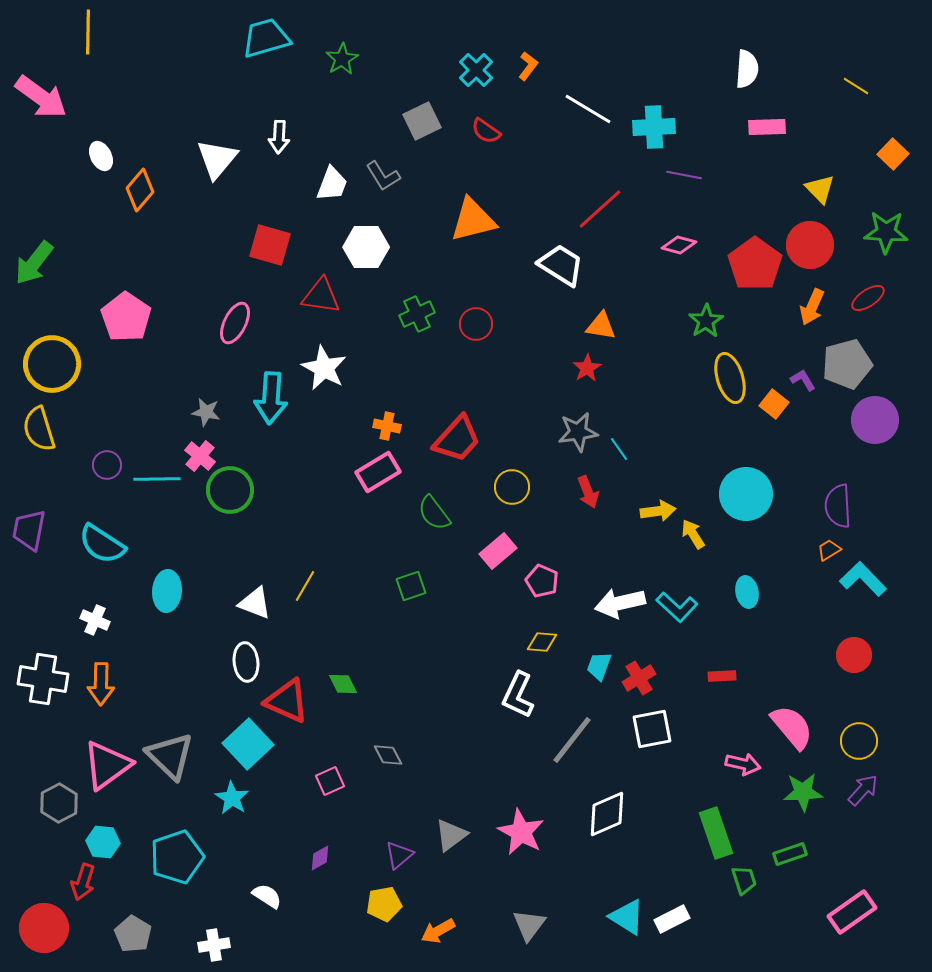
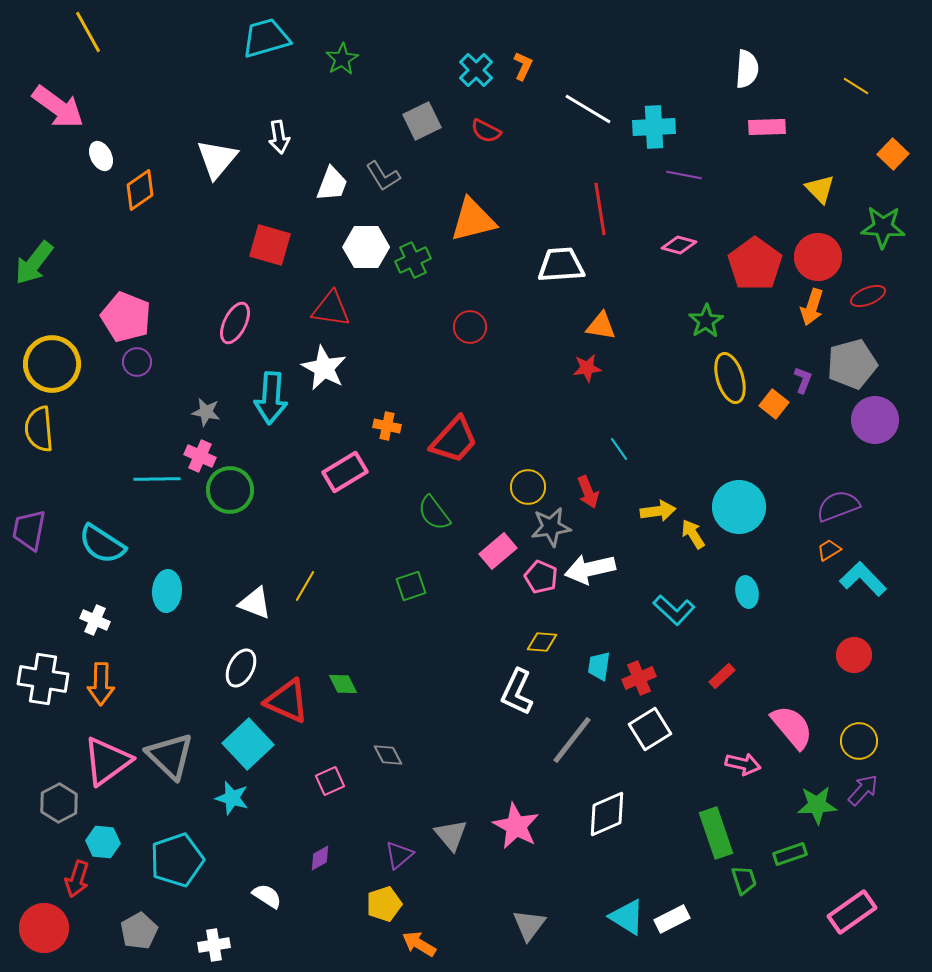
yellow line at (88, 32): rotated 30 degrees counterclockwise
orange L-shape at (528, 66): moved 5 px left; rotated 12 degrees counterclockwise
pink arrow at (41, 97): moved 17 px right, 10 px down
red semicircle at (486, 131): rotated 8 degrees counterclockwise
white arrow at (279, 137): rotated 12 degrees counterclockwise
orange diamond at (140, 190): rotated 15 degrees clockwise
red line at (600, 209): rotated 57 degrees counterclockwise
green star at (886, 232): moved 3 px left, 5 px up
red circle at (810, 245): moved 8 px right, 12 px down
white trapezoid at (561, 265): rotated 36 degrees counterclockwise
red triangle at (321, 296): moved 10 px right, 13 px down
red ellipse at (868, 298): moved 2 px up; rotated 12 degrees clockwise
orange arrow at (812, 307): rotated 6 degrees counterclockwise
green cross at (417, 314): moved 4 px left, 54 px up
pink pentagon at (126, 317): rotated 12 degrees counterclockwise
red circle at (476, 324): moved 6 px left, 3 px down
gray pentagon at (847, 364): moved 5 px right
red star at (587, 368): rotated 24 degrees clockwise
purple L-shape at (803, 380): rotated 52 degrees clockwise
yellow semicircle at (39, 429): rotated 12 degrees clockwise
gray star at (578, 432): moved 27 px left, 95 px down
red trapezoid at (457, 439): moved 3 px left, 1 px down
pink cross at (200, 456): rotated 16 degrees counterclockwise
purple circle at (107, 465): moved 30 px right, 103 px up
pink rectangle at (378, 472): moved 33 px left
yellow circle at (512, 487): moved 16 px right
cyan circle at (746, 494): moved 7 px left, 13 px down
purple semicircle at (838, 506): rotated 72 degrees clockwise
pink pentagon at (542, 581): moved 1 px left, 4 px up
white arrow at (620, 603): moved 30 px left, 34 px up
cyan L-shape at (677, 607): moved 3 px left, 3 px down
white ellipse at (246, 662): moved 5 px left, 6 px down; rotated 33 degrees clockwise
cyan trapezoid at (599, 666): rotated 12 degrees counterclockwise
red rectangle at (722, 676): rotated 40 degrees counterclockwise
red cross at (639, 678): rotated 8 degrees clockwise
white L-shape at (518, 695): moved 1 px left, 3 px up
white square at (652, 729): moved 2 px left; rotated 21 degrees counterclockwise
pink triangle at (107, 765): moved 4 px up
green star at (803, 792): moved 14 px right, 13 px down
cyan star at (232, 798): rotated 16 degrees counterclockwise
pink star at (521, 832): moved 5 px left, 6 px up
gray triangle at (451, 835): rotated 33 degrees counterclockwise
cyan pentagon at (177, 857): moved 3 px down
red arrow at (83, 882): moved 6 px left, 3 px up
yellow pentagon at (384, 904): rotated 8 degrees counterclockwise
orange arrow at (438, 931): moved 19 px left, 13 px down; rotated 60 degrees clockwise
gray pentagon at (133, 934): moved 6 px right, 3 px up; rotated 12 degrees clockwise
